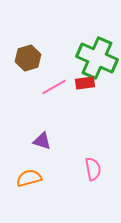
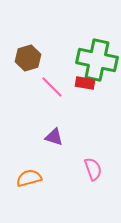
green cross: moved 2 px down; rotated 12 degrees counterclockwise
red rectangle: rotated 18 degrees clockwise
pink line: moved 2 px left; rotated 75 degrees clockwise
purple triangle: moved 12 px right, 4 px up
pink semicircle: rotated 10 degrees counterclockwise
